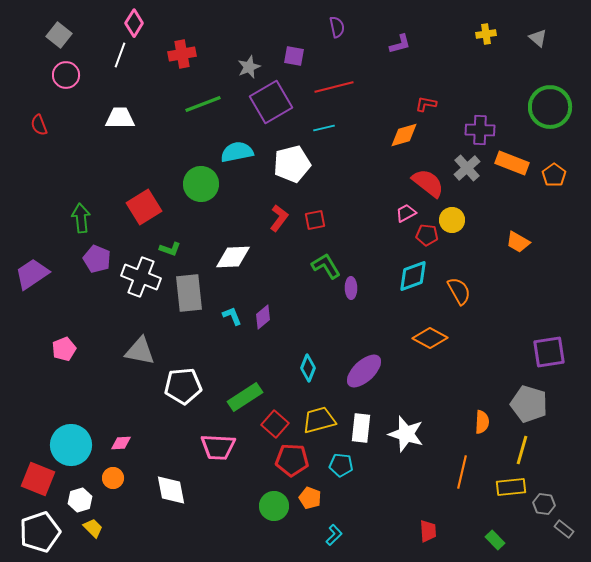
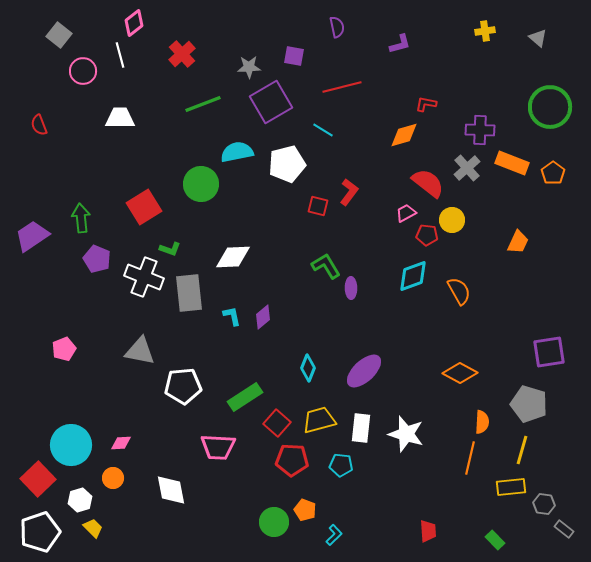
pink diamond at (134, 23): rotated 20 degrees clockwise
yellow cross at (486, 34): moved 1 px left, 3 px up
red cross at (182, 54): rotated 32 degrees counterclockwise
white line at (120, 55): rotated 35 degrees counterclockwise
gray star at (249, 67): rotated 20 degrees clockwise
pink circle at (66, 75): moved 17 px right, 4 px up
red line at (334, 87): moved 8 px right
cyan line at (324, 128): moved 1 px left, 2 px down; rotated 45 degrees clockwise
white pentagon at (292, 164): moved 5 px left
orange pentagon at (554, 175): moved 1 px left, 2 px up
red L-shape at (279, 218): moved 70 px right, 26 px up
red square at (315, 220): moved 3 px right, 14 px up; rotated 25 degrees clockwise
orange trapezoid at (518, 242): rotated 95 degrees counterclockwise
purple trapezoid at (32, 274): moved 38 px up
white cross at (141, 277): moved 3 px right
cyan L-shape at (232, 316): rotated 10 degrees clockwise
orange diamond at (430, 338): moved 30 px right, 35 px down
red square at (275, 424): moved 2 px right, 1 px up
orange line at (462, 472): moved 8 px right, 14 px up
red square at (38, 479): rotated 24 degrees clockwise
orange pentagon at (310, 498): moved 5 px left, 12 px down
green circle at (274, 506): moved 16 px down
